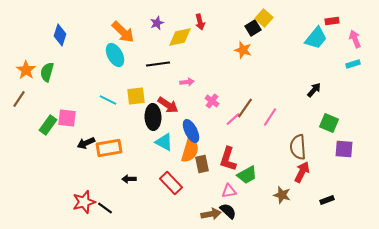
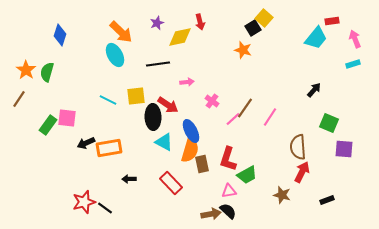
orange arrow at (123, 32): moved 2 px left
